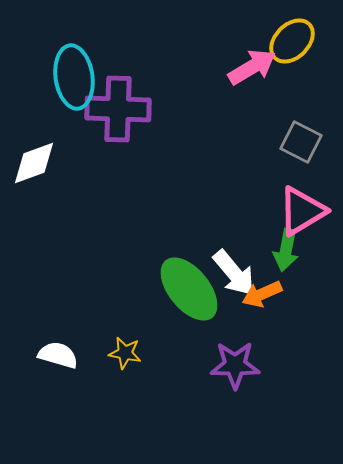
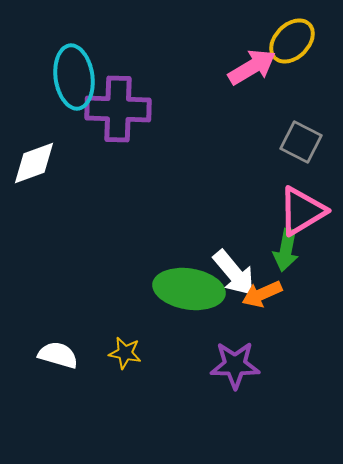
green ellipse: rotated 42 degrees counterclockwise
